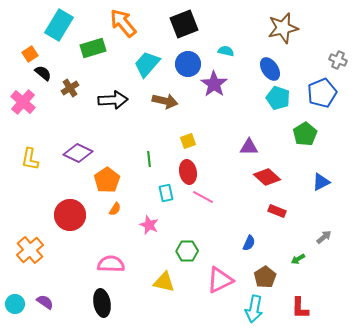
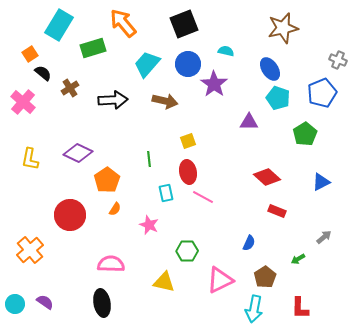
purple triangle at (249, 147): moved 25 px up
